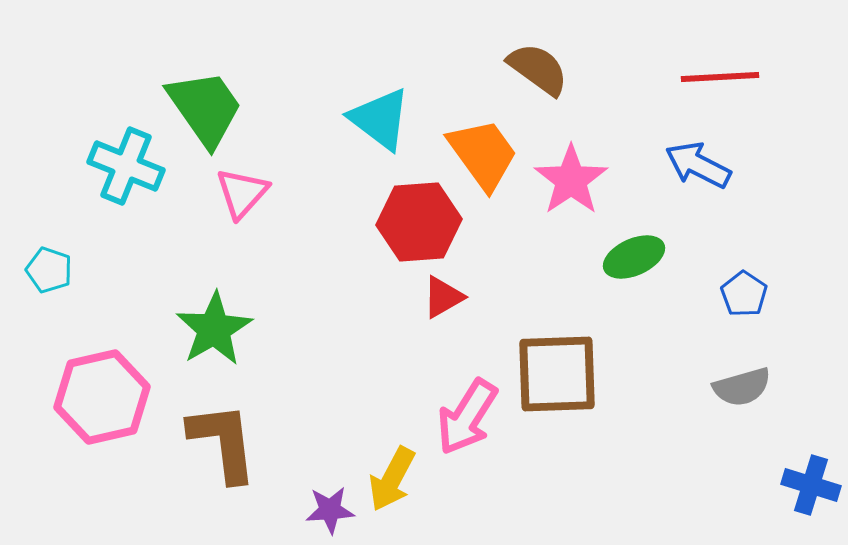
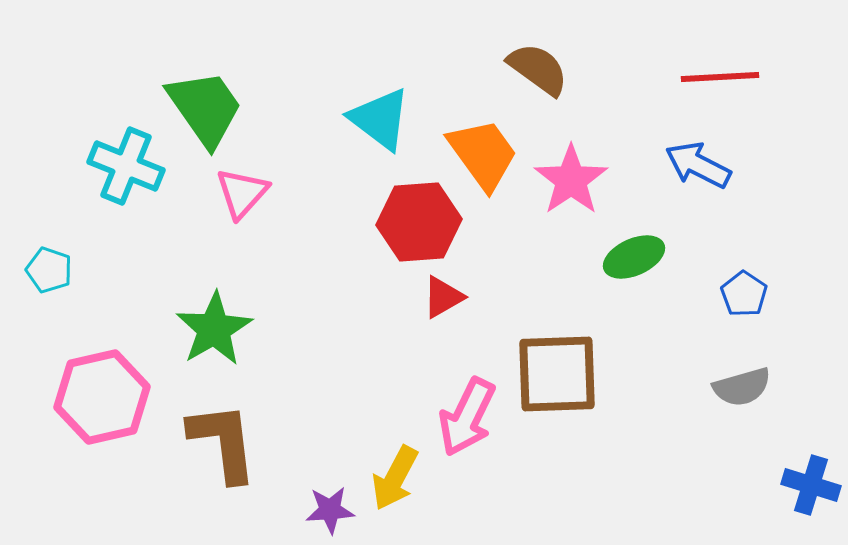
pink arrow: rotated 6 degrees counterclockwise
yellow arrow: moved 3 px right, 1 px up
